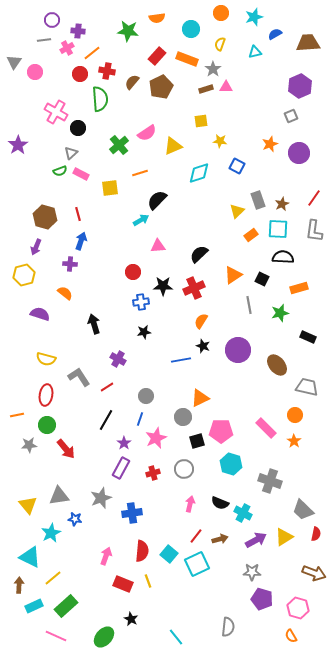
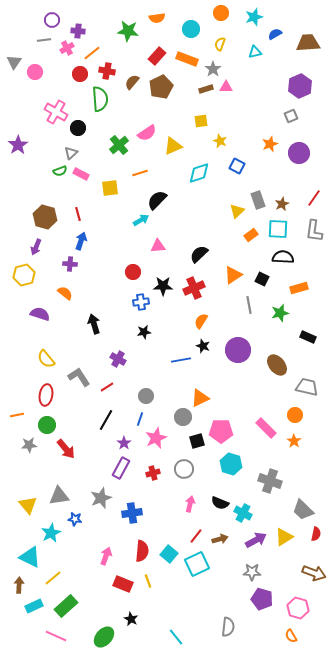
yellow star at (220, 141): rotated 16 degrees clockwise
yellow semicircle at (46, 359): rotated 36 degrees clockwise
